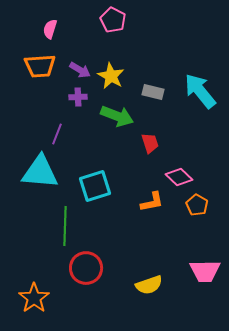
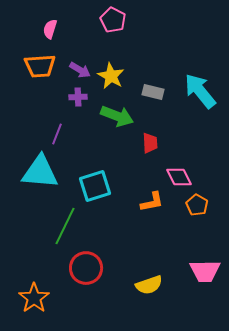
red trapezoid: rotated 15 degrees clockwise
pink diamond: rotated 20 degrees clockwise
green line: rotated 24 degrees clockwise
